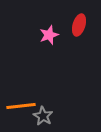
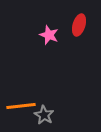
pink star: rotated 30 degrees counterclockwise
gray star: moved 1 px right, 1 px up
